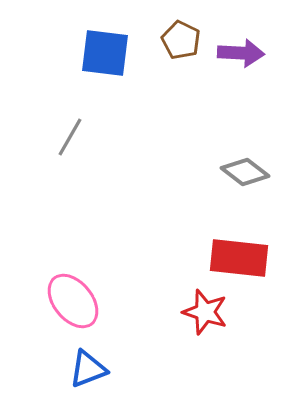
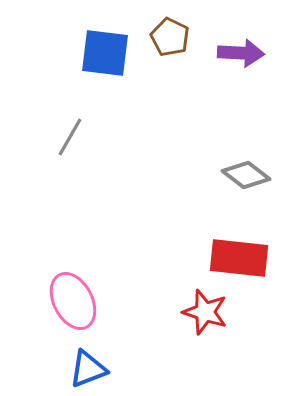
brown pentagon: moved 11 px left, 3 px up
gray diamond: moved 1 px right, 3 px down
pink ellipse: rotated 12 degrees clockwise
